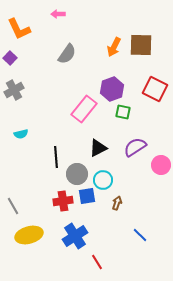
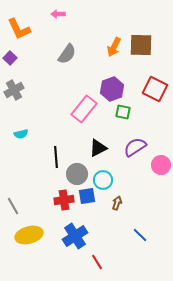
red cross: moved 1 px right, 1 px up
